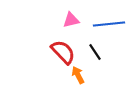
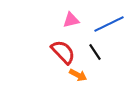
blue line: rotated 20 degrees counterclockwise
orange arrow: rotated 144 degrees clockwise
